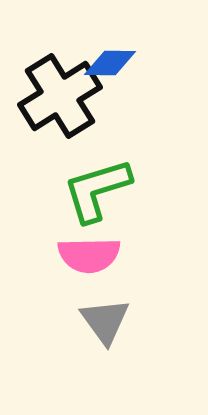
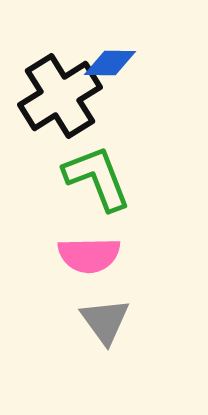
green L-shape: moved 12 px up; rotated 86 degrees clockwise
